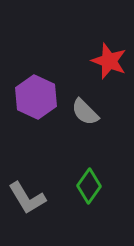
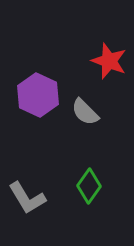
purple hexagon: moved 2 px right, 2 px up
